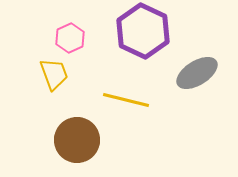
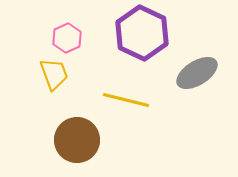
purple hexagon: moved 1 px left, 2 px down
pink hexagon: moved 3 px left
